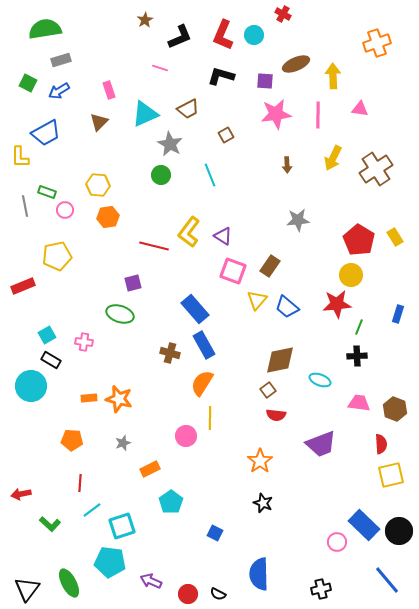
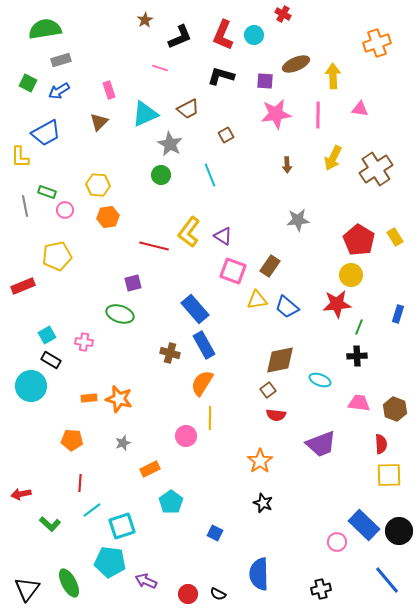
yellow triangle at (257, 300): rotated 40 degrees clockwise
yellow square at (391, 475): moved 2 px left; rotated 12 degrees clockwise
purple arrow at (151, 581): moved 5 px left
